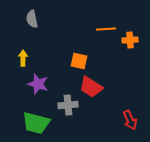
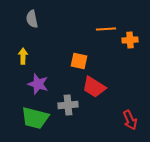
yellow arrow: moved 2 px up
red trapezoid: moved 3 px right
green trapezoid: moved 1 px left, 5 px up
